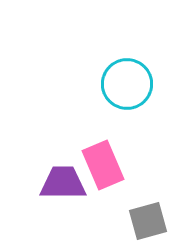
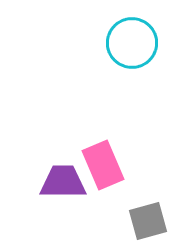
cyan circle: moved 5 px right, 41 px up
purple trapezoid: moved 1 px up
